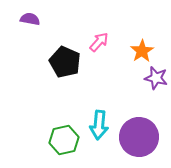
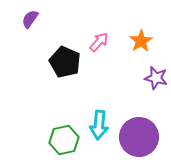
purple semicircle: rotated 66 degrees counterclockwise
orange star: moved 1 px left, 10 px up
